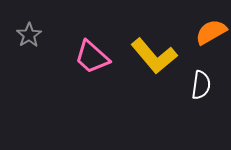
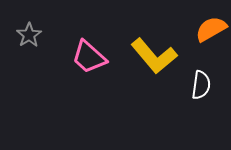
orange semicircle: moved 3 px up
pink trapezoid: moved 3 px left
